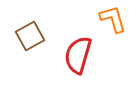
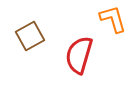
red semicircle: moved 1 px right
